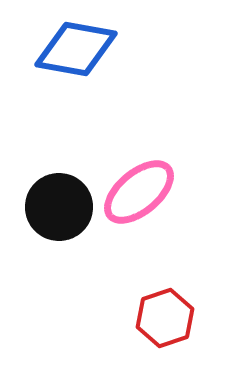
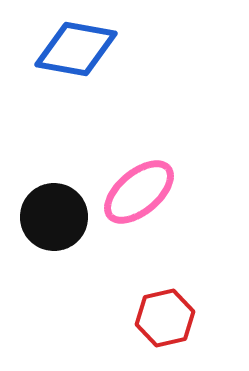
black circle: moved 5 px left, 10 px down
red hexagon: rotated 6 degrees clockwise
